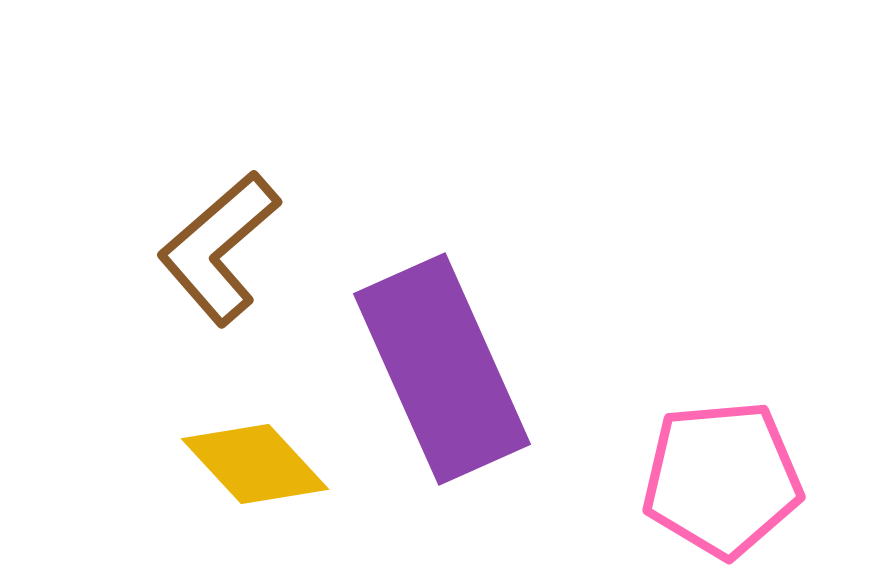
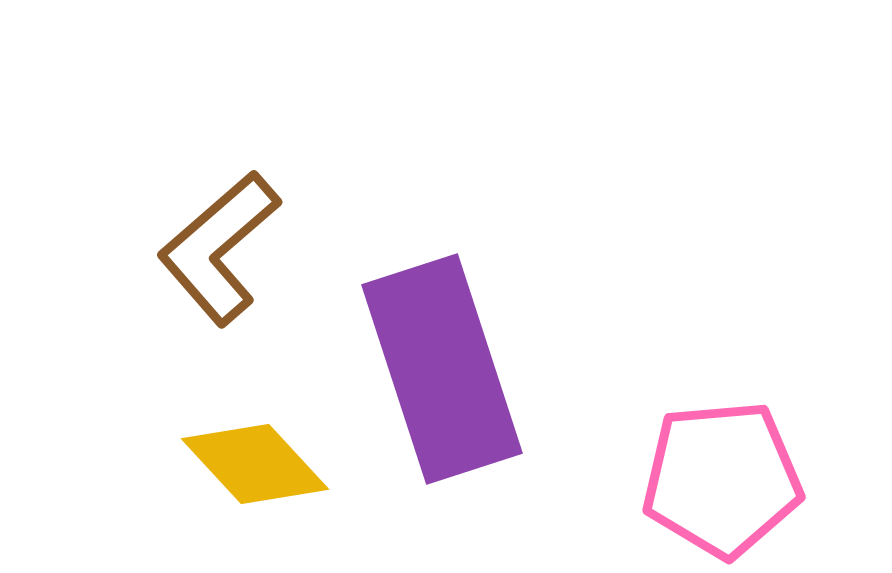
purple rectangle: rotated 6 degrees clockwise
